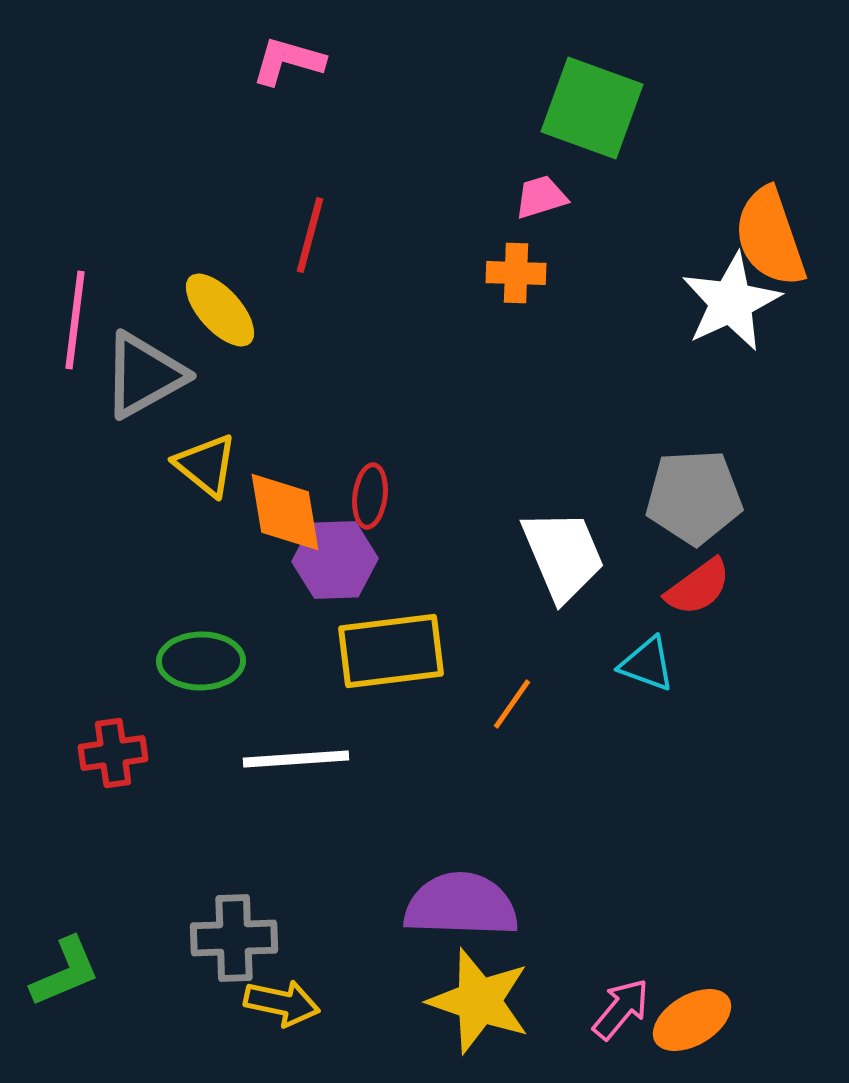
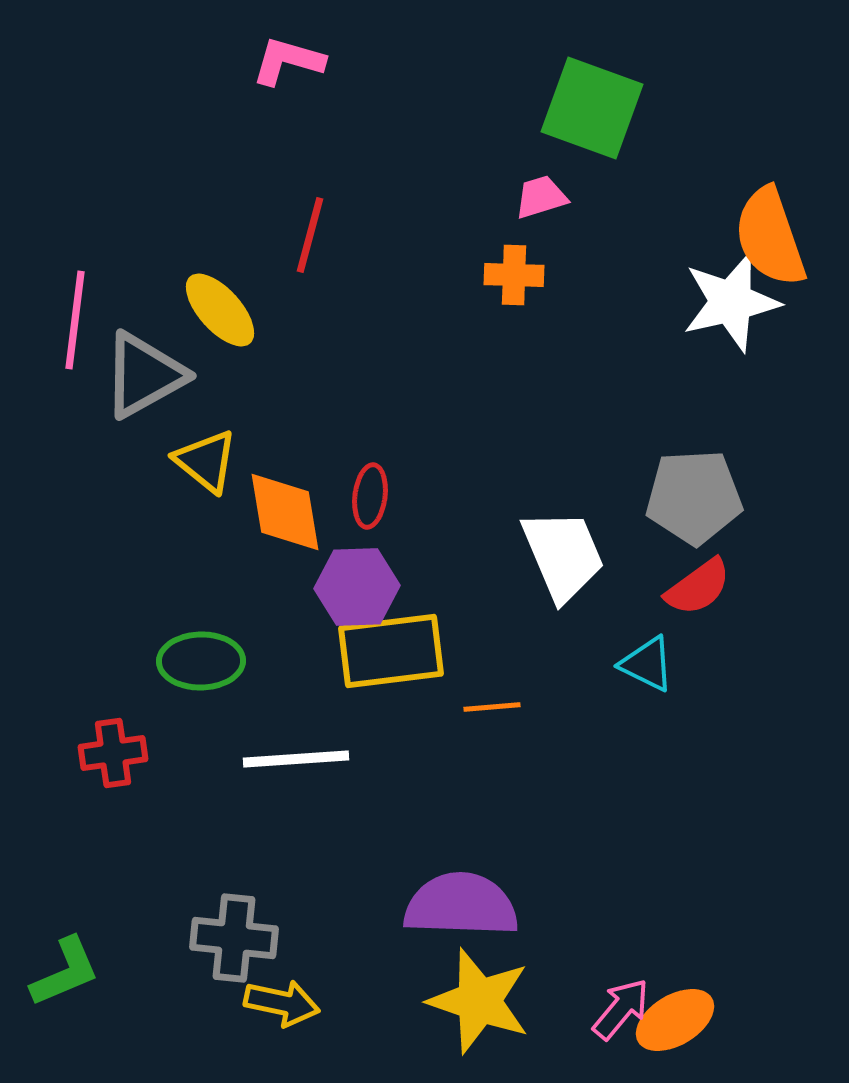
orange cross: moved 2 px left, 2 px down
white star: rotated 12 degrees clockwise
yellow triangle: moved 4 px up
purple hexagon: moved 22 px right, 27 px down
cyan triangle: rotated 6 degrees clockwise
orange line: moved 20 px left, 3 px down; rotated 50 degrees clockwise
gray cross: rotated 8 degrees clockwise
orange ellipse: moved 17 px left
